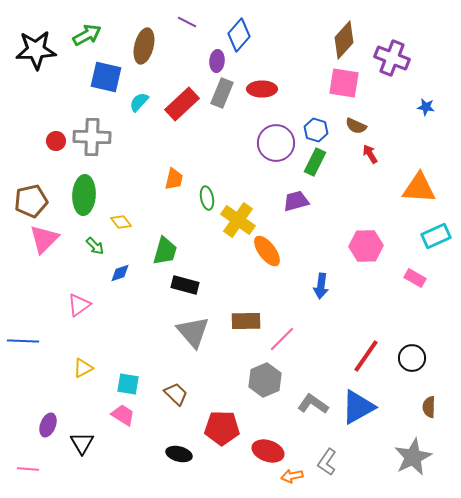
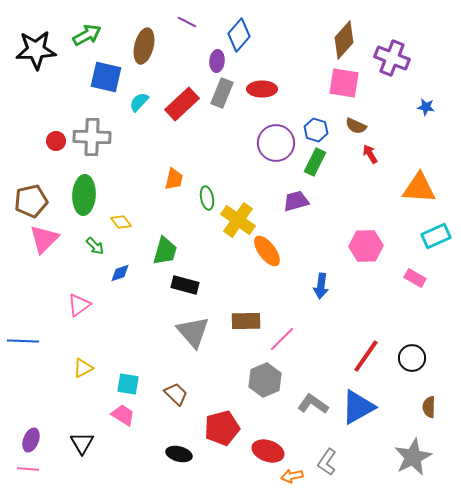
purple ellipse at (48, 425): moved 17 px left, 15 px down
red pentagon at (222, 428): rotated 16 degrees counterclockwise
